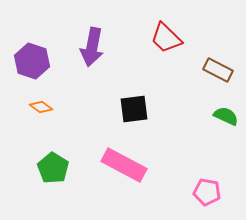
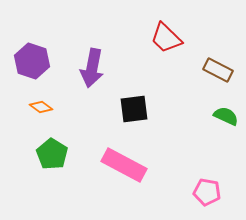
purple arrow: moved 21 px down
green pentagon: moved 1 px left, 14 px up
